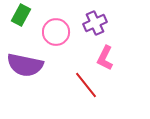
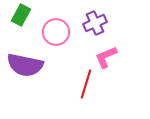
pink L-shape: moved 1 px right, 1 px up; rotated 40 degrees clockwise
red line: moved 1 px up; rotated 56 degrees clockwise
